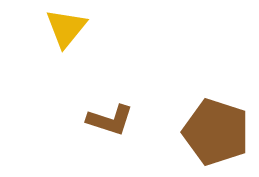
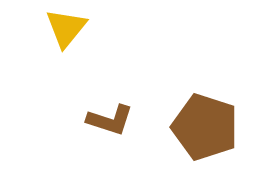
brown pentagon: moved 11 px left, 5 px up
